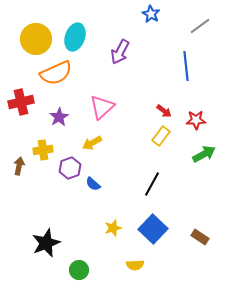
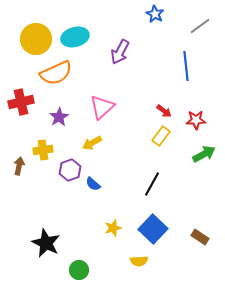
blue star: moved 4 px right
cyan ellipse: rotated 56 degrees clockwise
purple hexagon: moved 2 px down
black star: rotated 24 degrees counterclockwise
yellow semicircle: moved 4 px right, 4 px up
